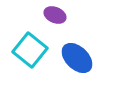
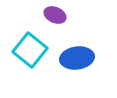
blue ellipse: rotated 52 degrees counterclockwise
